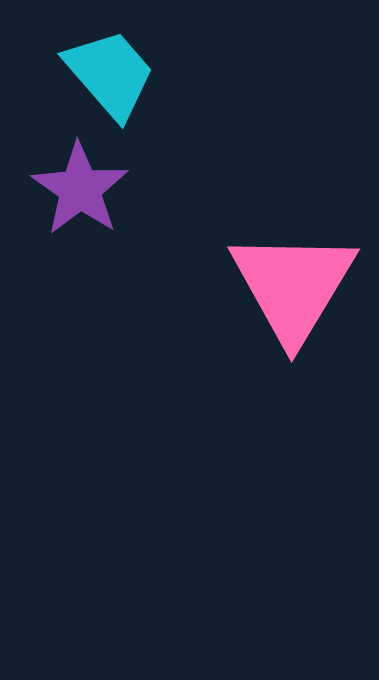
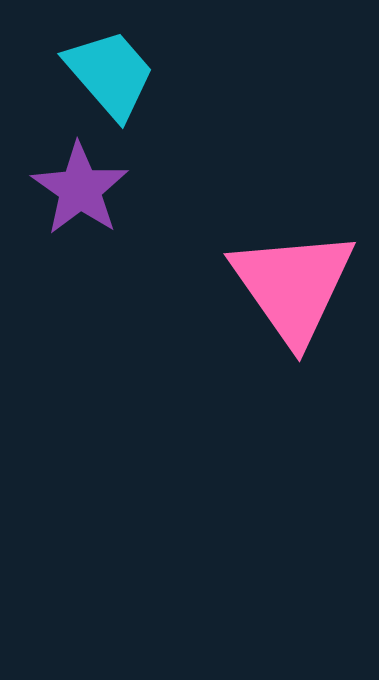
pink triangle: rotated 6 degrees counterclockwise
